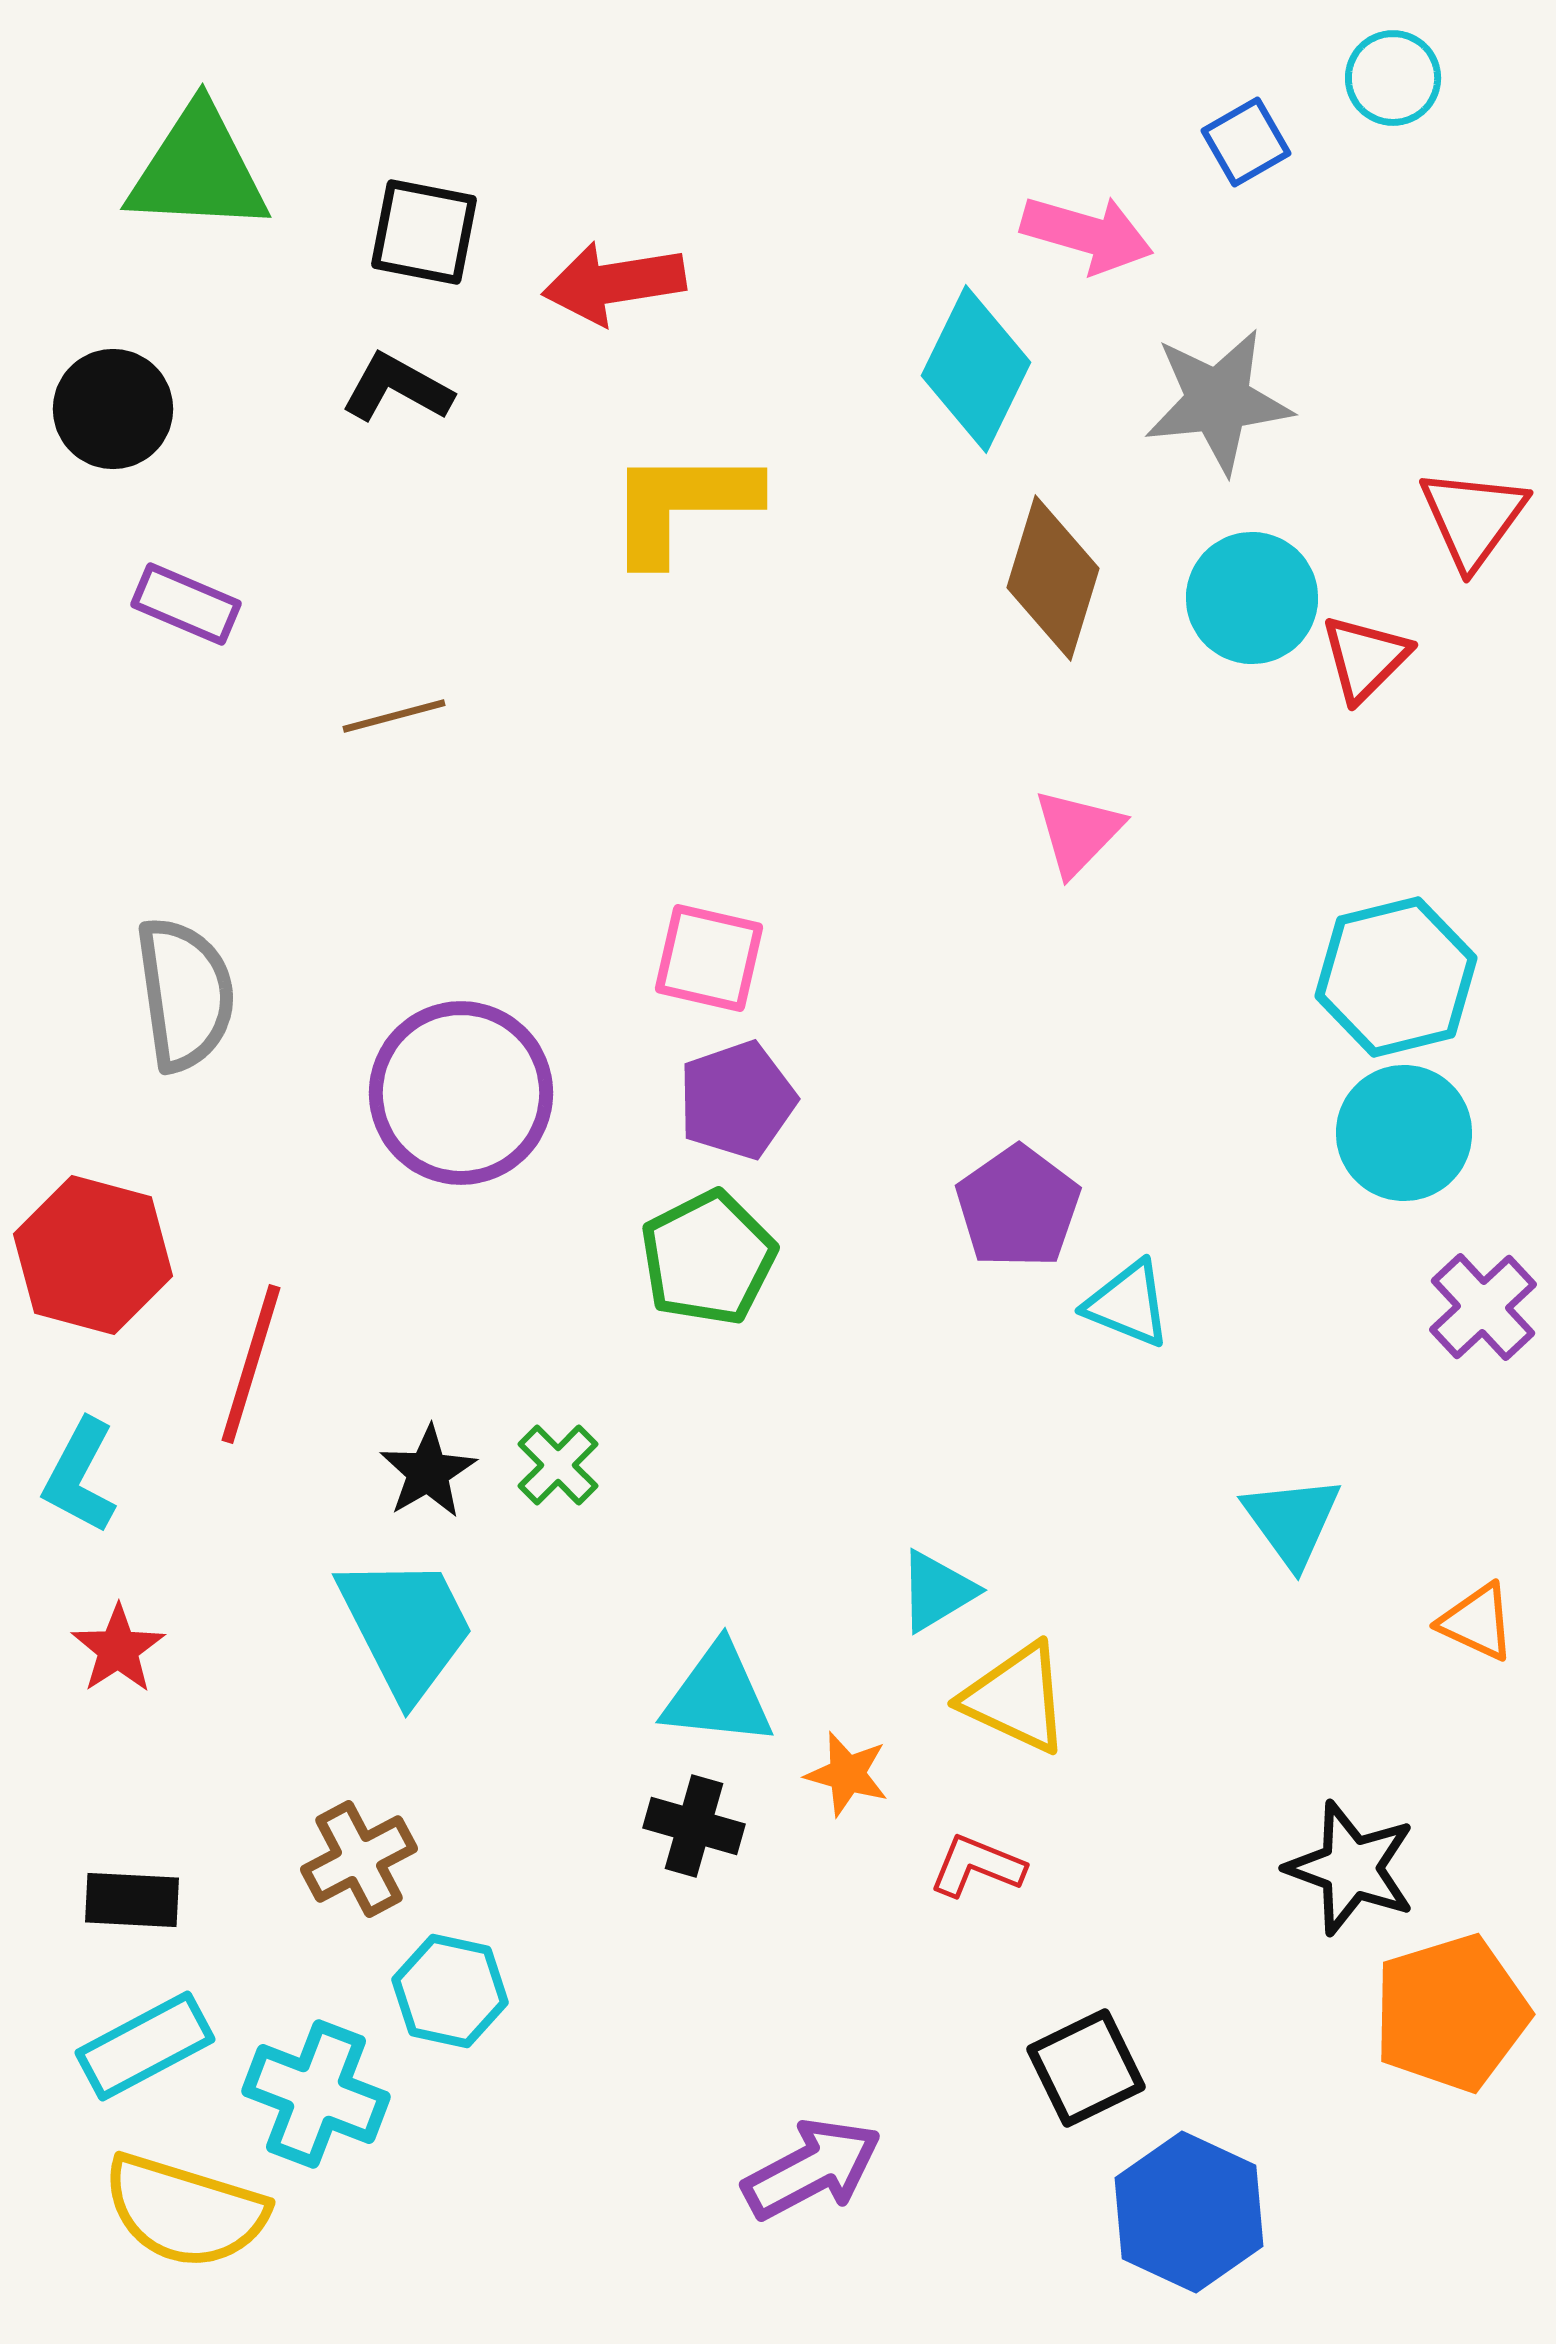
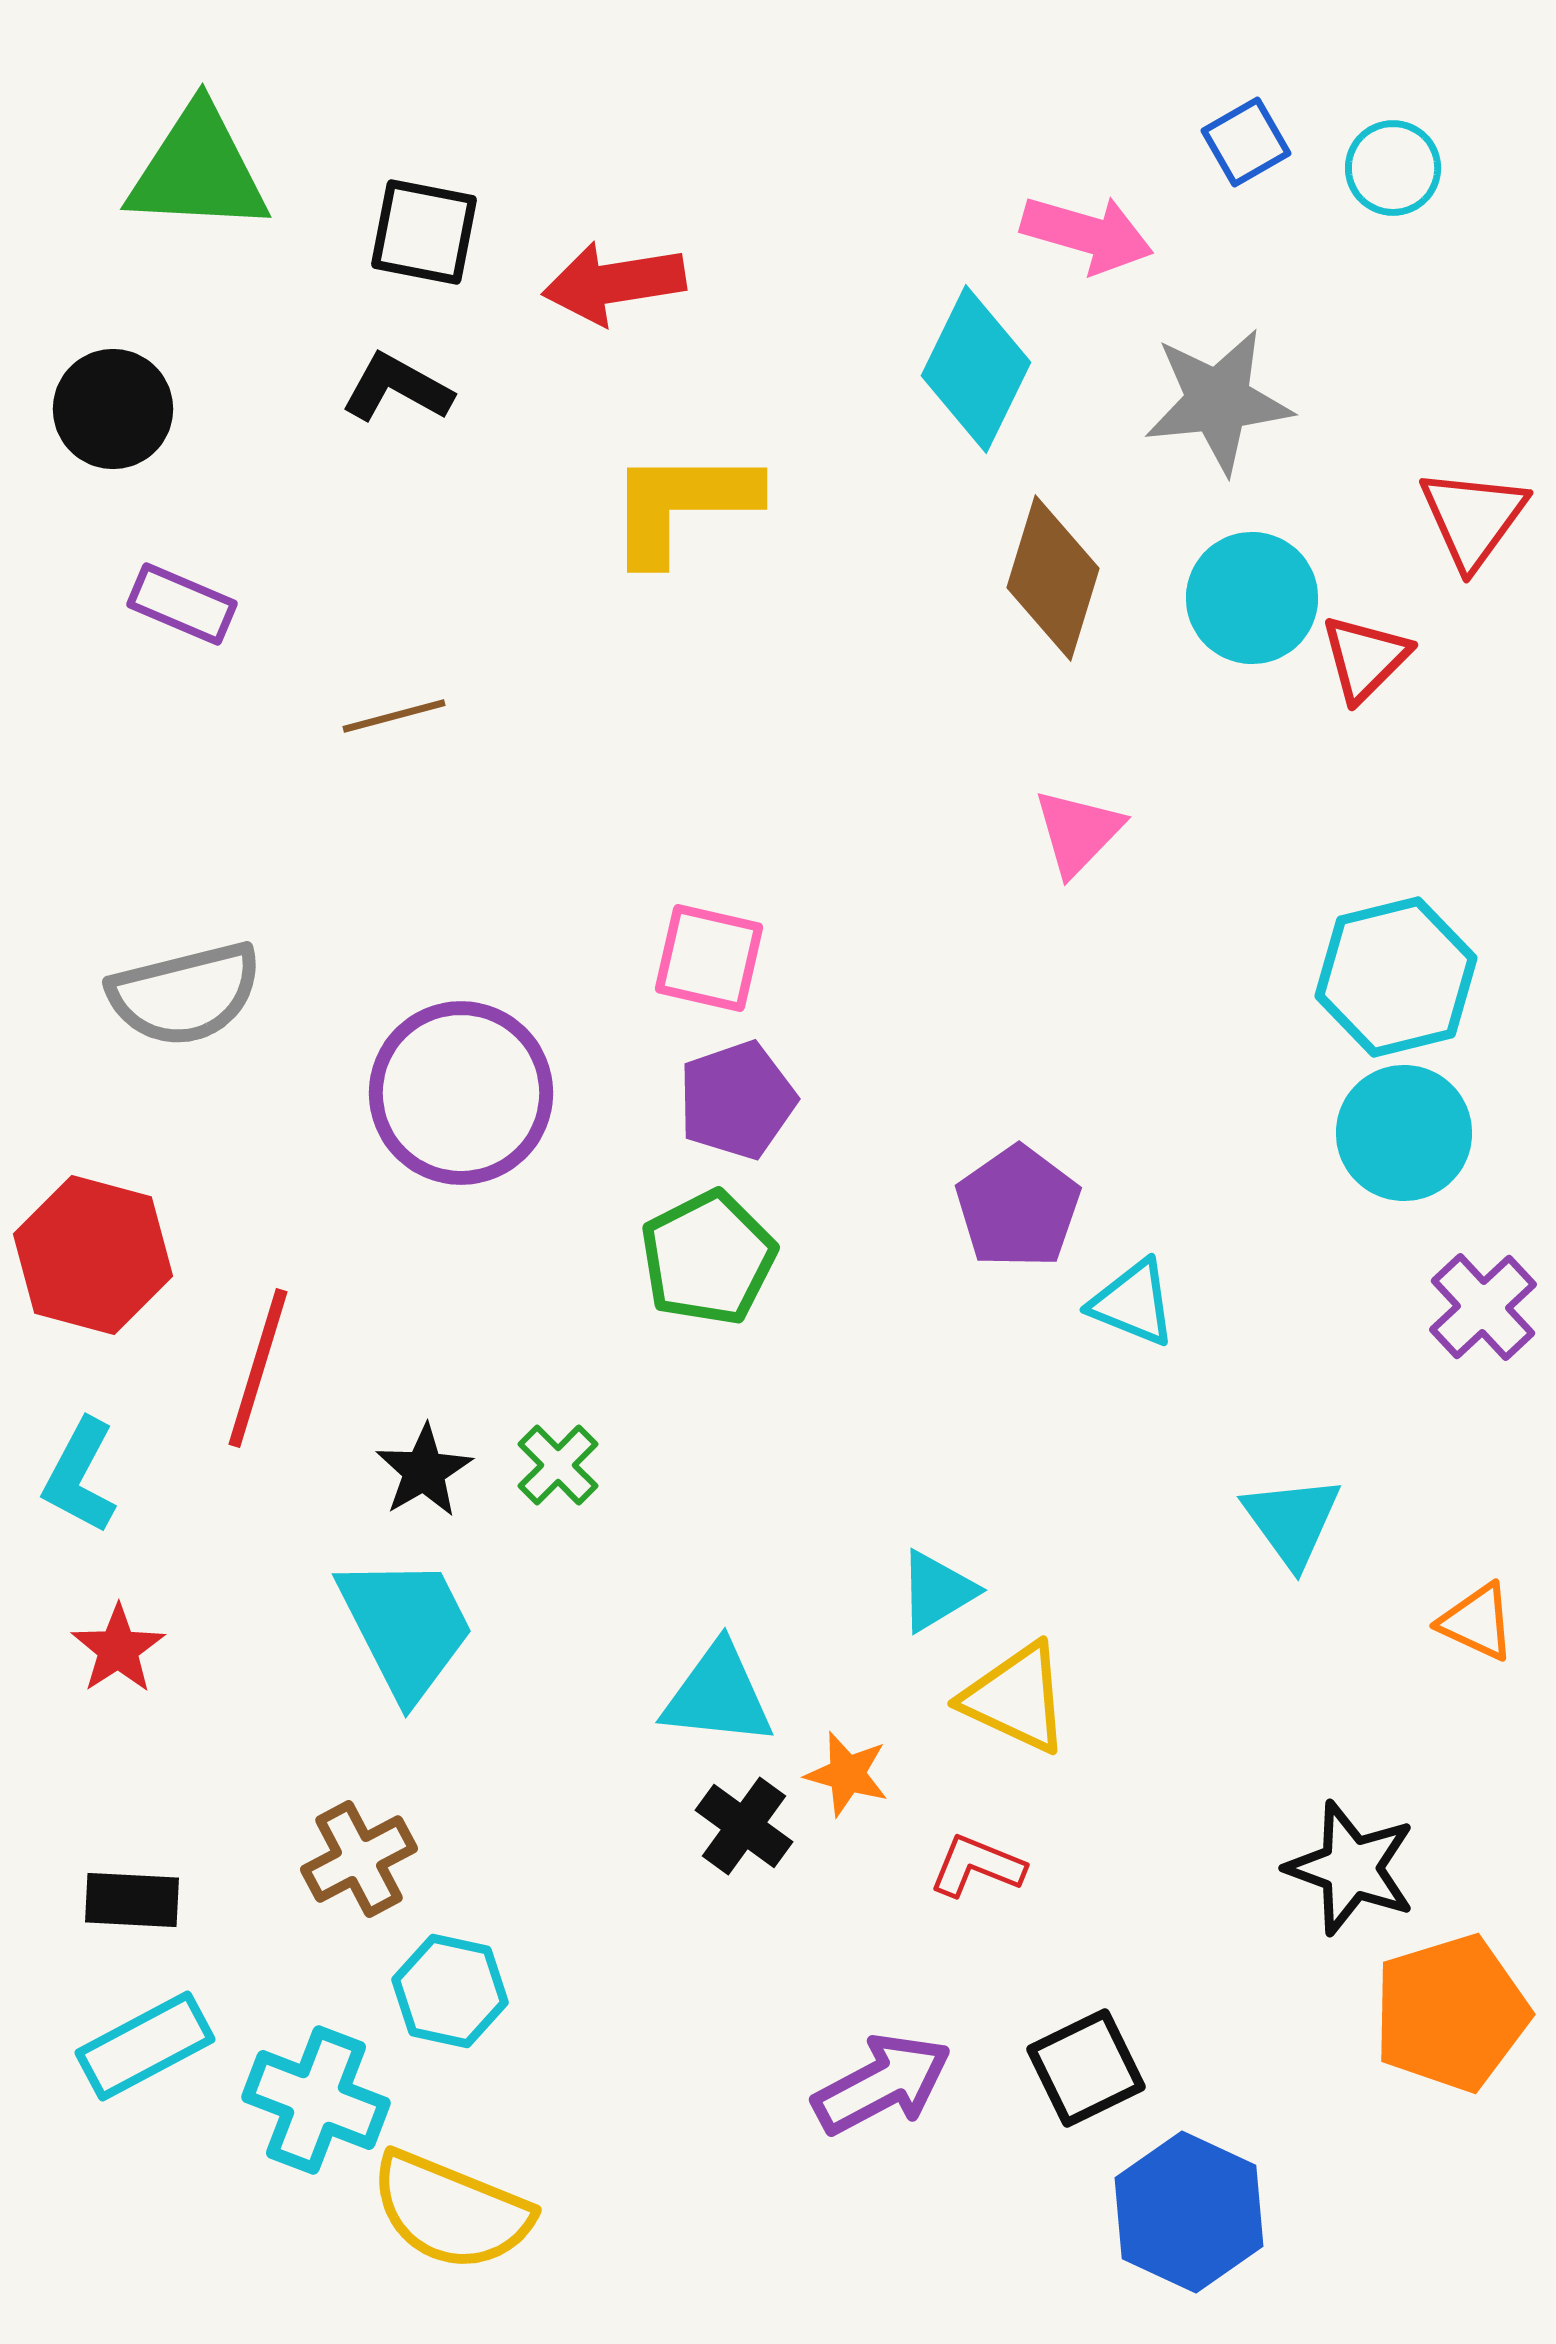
cyan circle at (1393, 78): moved 90 px down
purple rectangle at (186, 604): moved 4 px left
gray semicircle at (185, 994): rotated 84 degrees clockwise
cyan triangle at (1128, 1304): moved 5 px right, 1 px up
red line at (251, 1364): moved 7 px right, 4 px down
black star at (428, 1472): moved 4 px left, 1 px up
black cross at (694, 1826): moved 50 px right; rotated 20 degrees clockwise
cyan cross at (316, 2094): moved 6 px down
purple arrow at (812, 2169): moved 70 px right, 85 px up
yellow semicircle at (185, 2211): moved 266 px right; rotated 5 degrees clockwise
